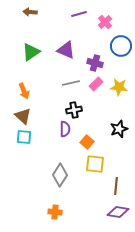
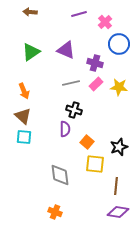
blue circle: moved 2 px left, 2 px up
black cross: rotated 28 degrees clockwise
black star: moved 18 px down
gray diamond: rotated 40 degrees counterclockwise
orange cross: rotated 16 degrees clockwise
